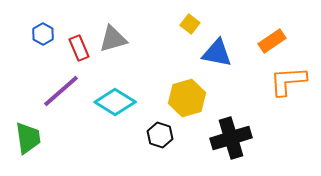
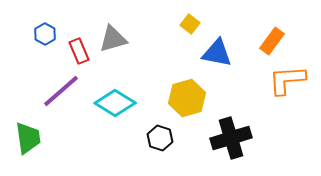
blue hexagon: moved 2 px right
orange rectangle: rotated 20 degrees counterclockwise
red rectangle: moved 3 px down
orange L-shape: moved 1 px left, 1 px up
cyan diamond: moved 1 px down
black hexagon: moved 3 px down
